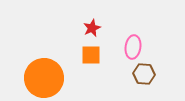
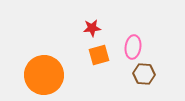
red star: rotated 18 degrees clockwise
orange square: moved 8 px right; rotated 15 degrees counterclockwise
orange circle: moved 3 px up
